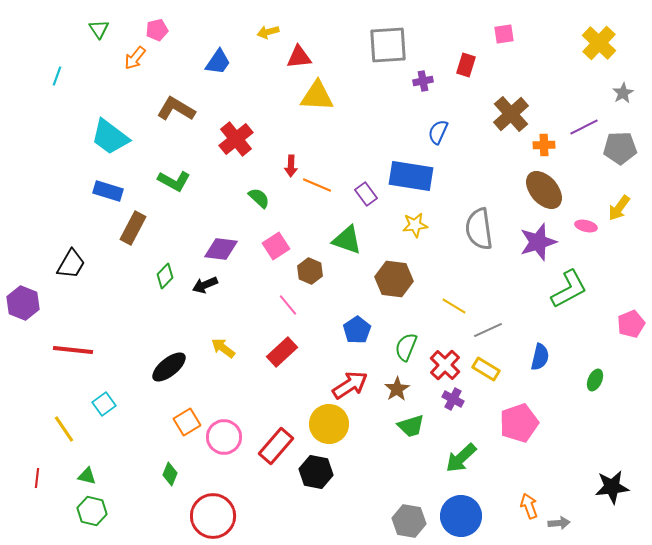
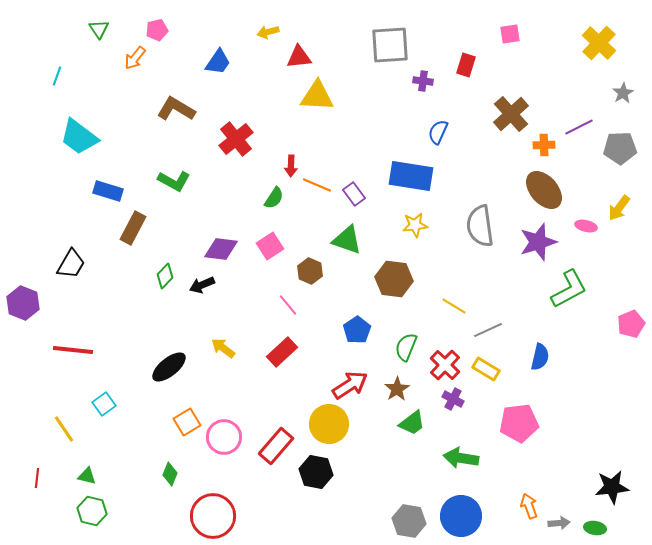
pink square at (504, 34): moved 6 px right
gray square at (388, 45): moved 2 px right
purple cross at (423, 81): rotated 18 degrees clockwise
purple line at (584, 127): moved 5 px left
cyan trapezoid at (110, 137): moved 31 px left
purple rectangle at (366, 194): moved 12 px left
green semicircle at (259, 198): moved 15 px right; rotated 80 degrees clockwise
gray semicircle at (479, 229): moved 1 px right, 3 px up
pink square at (276, 246): moved 6 px left
black arrow at (205, 285): moved 3 px left
green ellipse at (595, 380): moved 148 px down; rotated 75 degrees clockwise
pink pentagon at (519, 423): rotated 12 degrees clockwise
green trapezoid at (411, 426): moved 1 px right, 3 px up; rotated 20 degrees counterclockwise
green arrow at (461, 458): rotated 52 degrees clockwise
